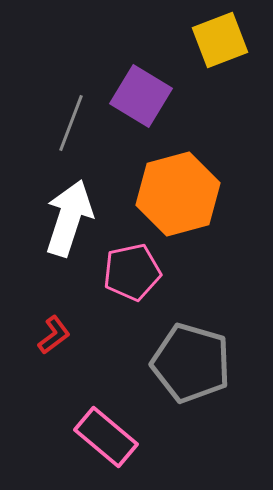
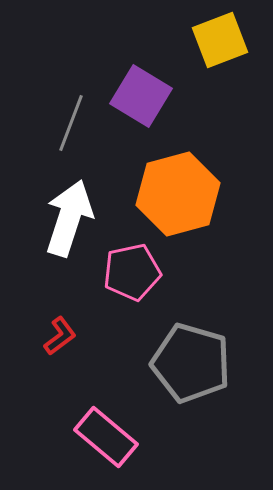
red L-shape: moved 6 px right, 1 px down
